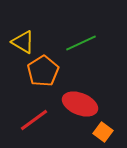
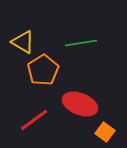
green line: rotated 16 degrees clockwise
orange pentagon: moved 1 px up
orange square: moved 2 px right
